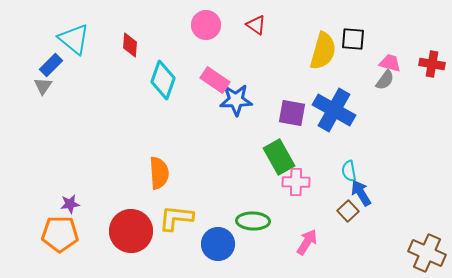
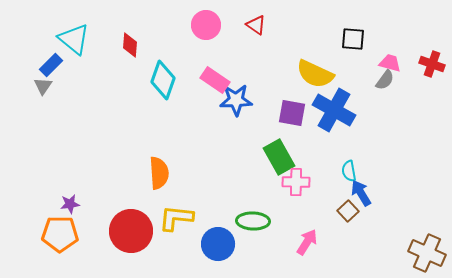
yellow semicircle: moved 8 px left, 23 px down; rotated 99 degrees clockwise
red cross: rotated 10 degrees clockwise
